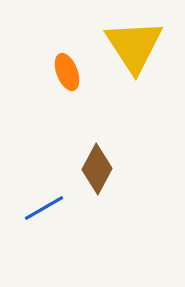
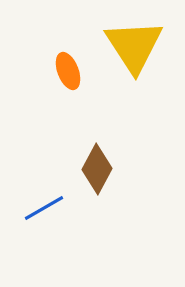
orange ellipse: moved 1 px right, 1 px up
